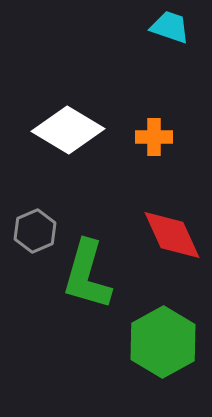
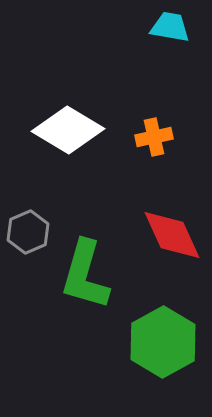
cyan trapezoid: rotated 9 degrees counterclockwise
orange cross: rotated 12 degrees counterclockwise
gray hexagon: moved 7 px left, 1 px down
green L-shape: moved 2 px left
